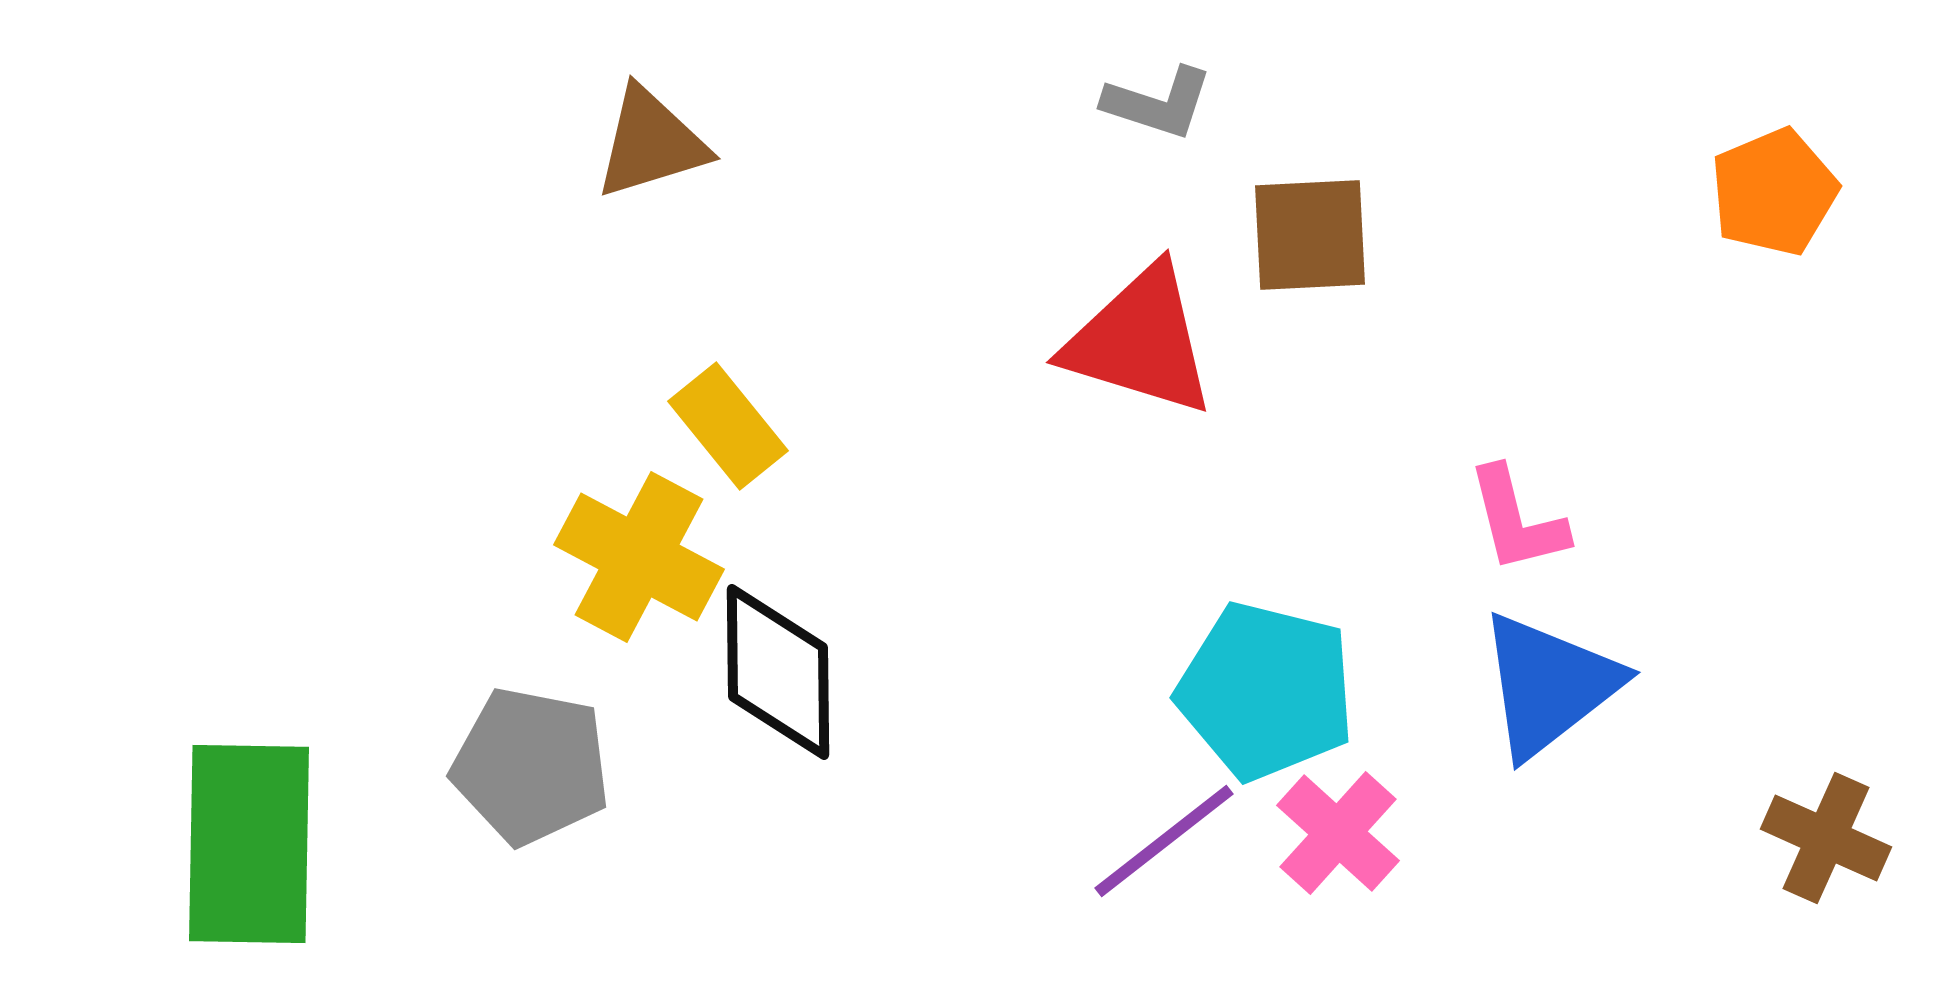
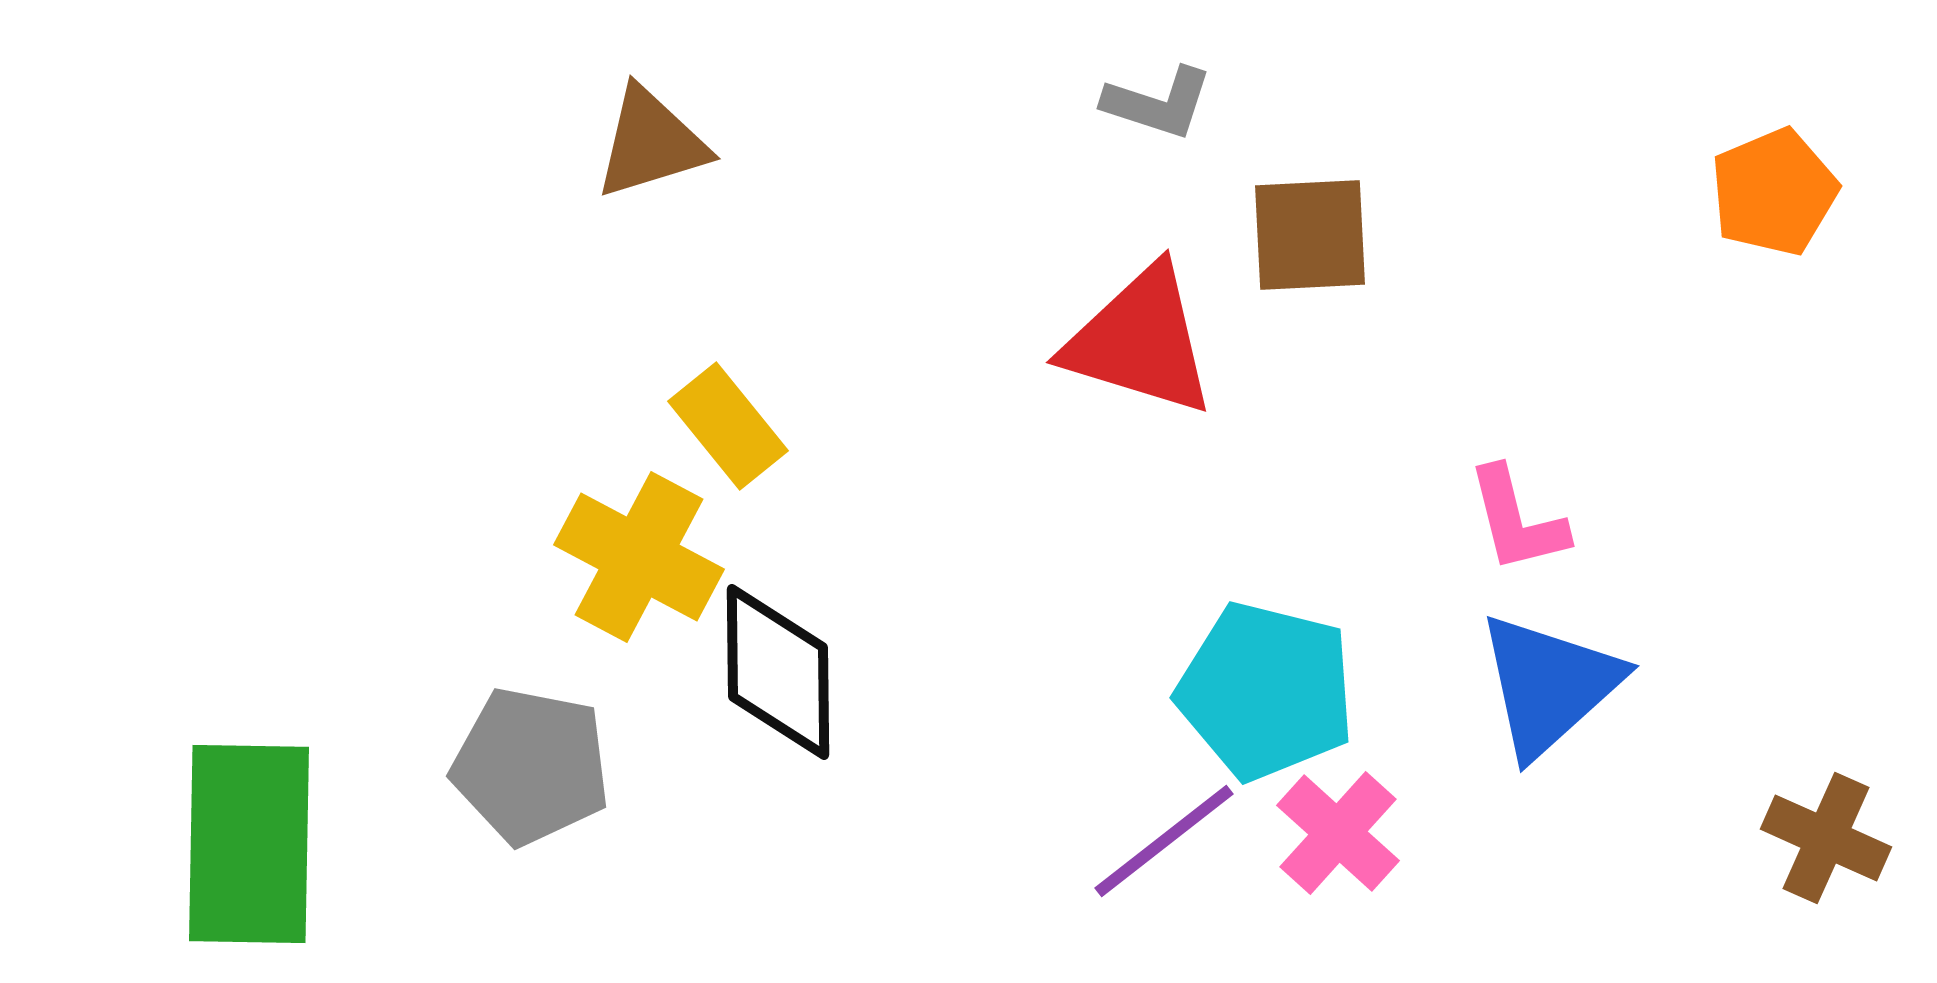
blue triangle: rotated 4 degrees counterclockwise
